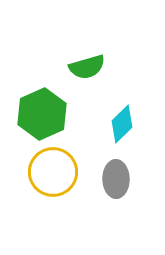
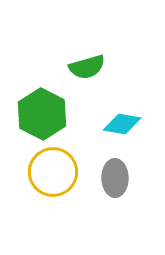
green hexagon: rotated 9 degrees counterclockwise
cyan diamond: rotated 54 degrees clockwise
gray ellipse: moved 1 px left, 1 px up
